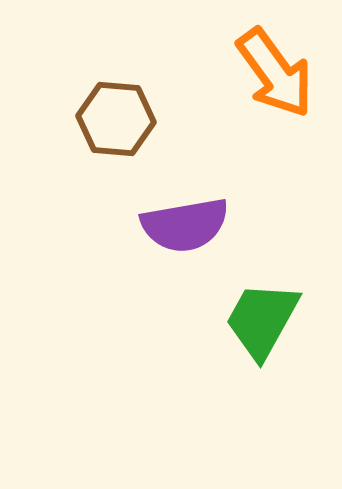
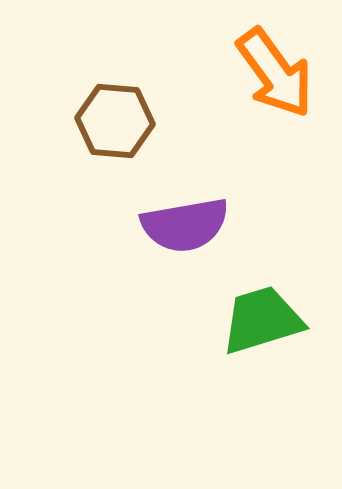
brown hexagon: moved 1 px left, 2 px down
green trapezoid: rotated 44 degrees clockwise
